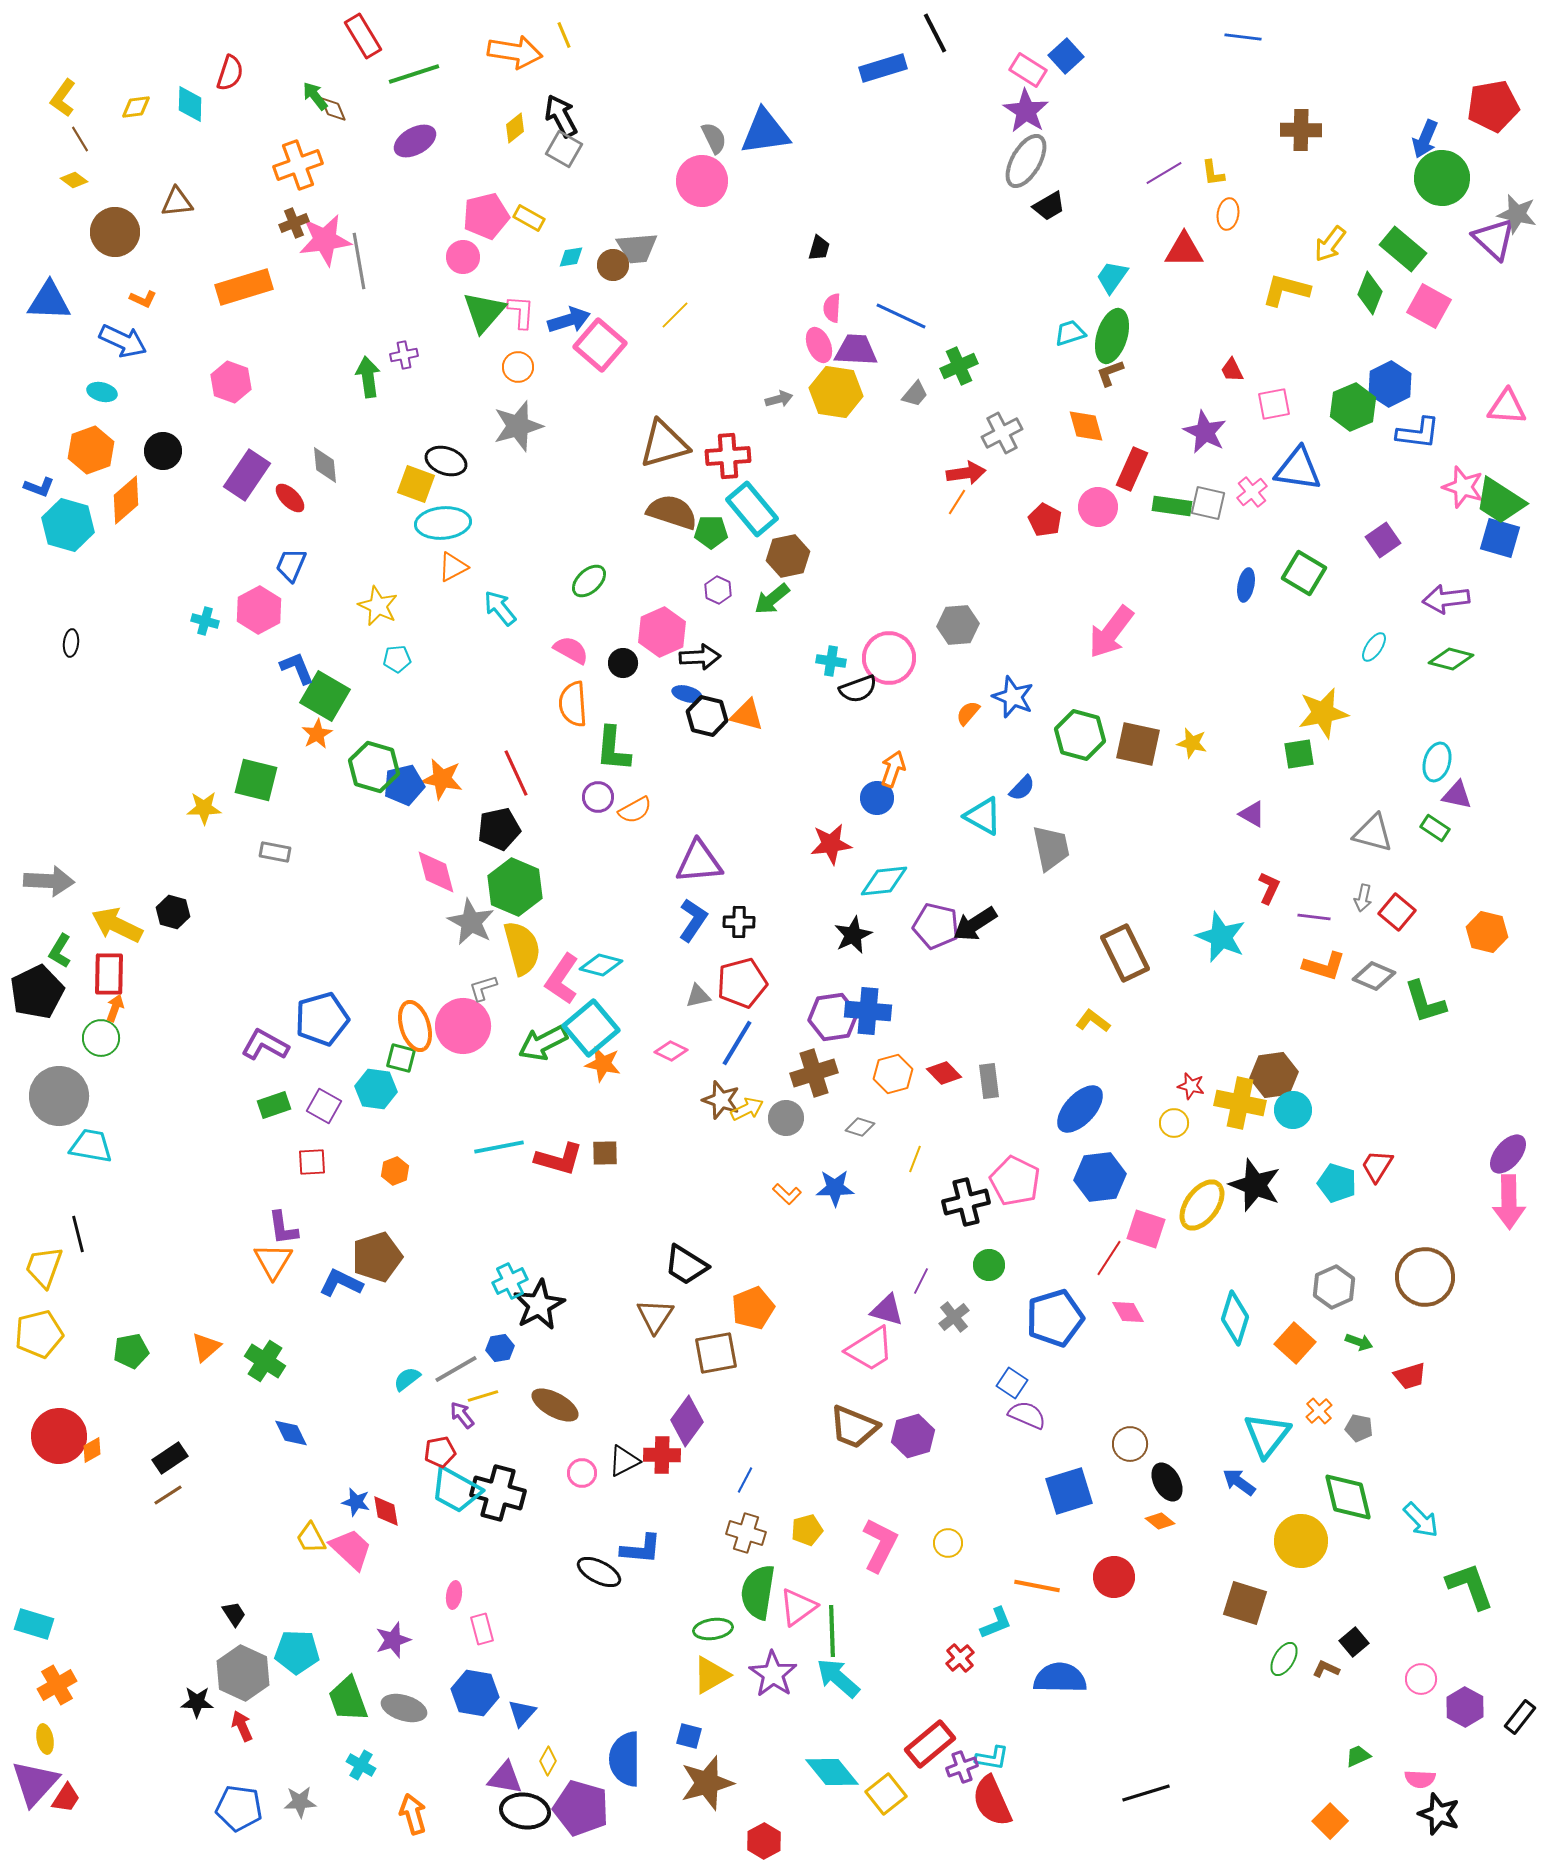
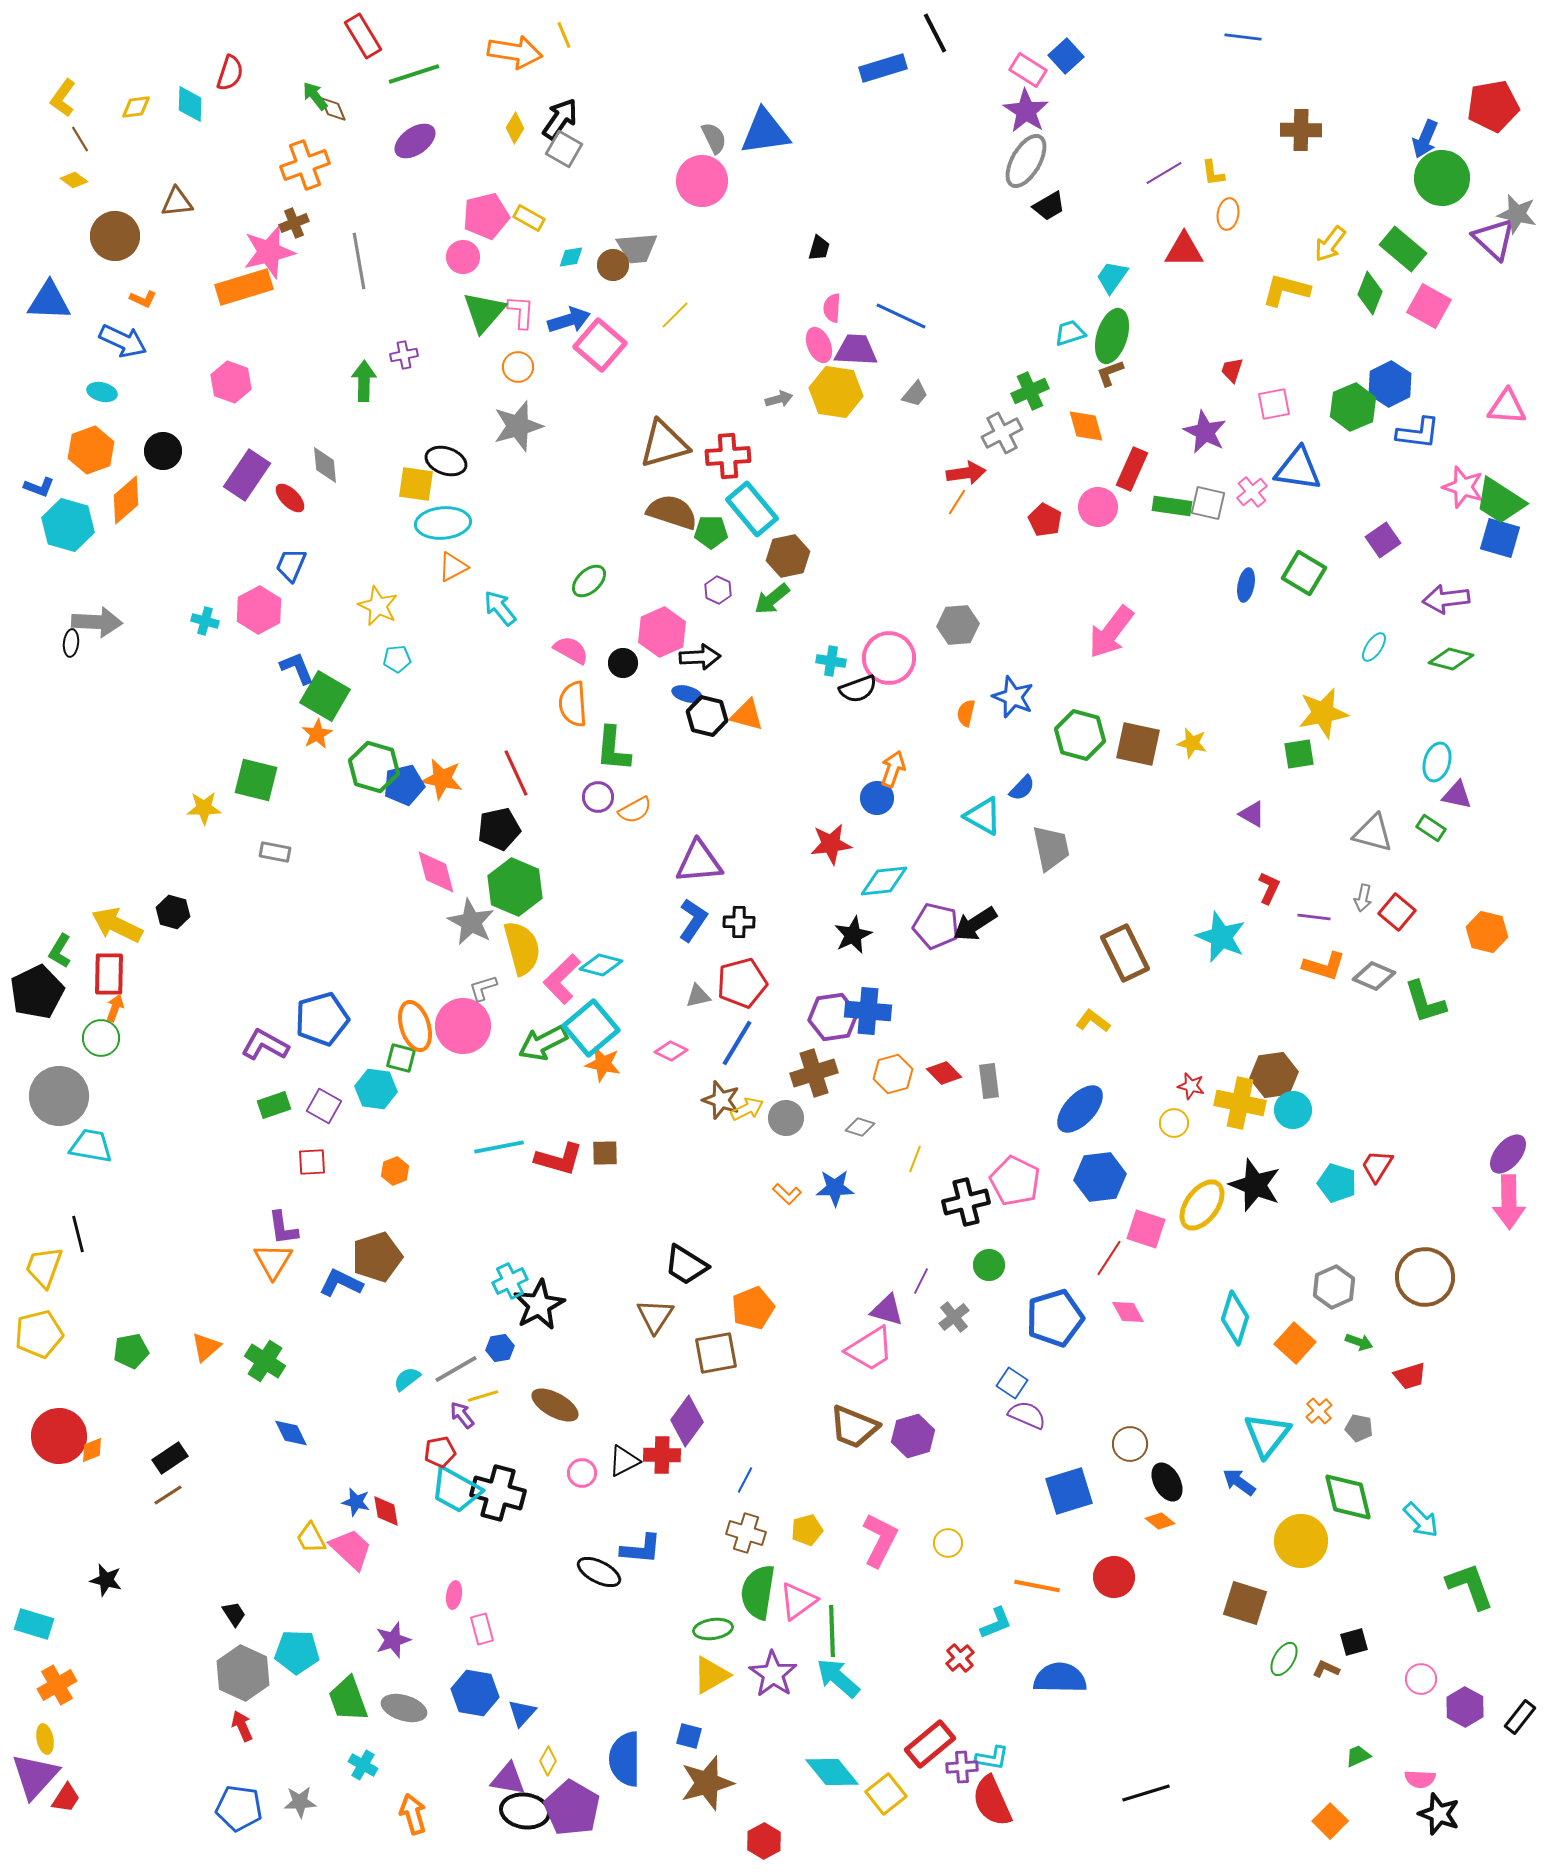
black arrow at (561, 116): moved 1 px left, 3 px down; rotated 63 degrees clockwise
yellow diamond at (515, 128): rotated 20 degrees counterclockwise
purple ellipse at (415, 141): rotated 6 degrees counterclockwise
orange cross at (298, 165): moved 7 px right
brown circle at (115, 232): moved 4 px down
pink star at (325, 240): moved 56 px left, 12 px down; rotated 6 degrees counterclockwise
green cross at (959, 366): moved 71 px right, 25 px down
red trapezoid at (1232, 370): rotated 44 degrees clockwise
green arrow at (368, 377): moved 4 px left, 4 px down; rotated 9 degrees clockwise
yellow square at (416, 484): rotated 12 degrees counterclockwise
orange semicircle at (968, 713): moved 2 px left; rotated 28 degrees counterclockwise
green rectangle at (1435, 828): moved 4 px left
gray arrow at (49, 881): moved 48 px right, 259 px up
pink L-shape at (562, 979): rotated 12 degrees clockwise
orange diamond at (92, 1450): rotated 8 degrees clockwise
pink L-shape at (880, 1545): moved 5 px up
pink triangle at (798, 1607): moved 6 px up
black square at (1354, 1642): rotated 24 degrees clockwise
black star at (197, 1702): moved 91 px left, 122 px up; rotated 12 degrees clockwise
cyan cross at (361, 1765): moved 2 px right
purple cross at (962, 1767): rotated 16 degrees clockwise
purple triangle at (505, 1778): moved 3 px right, 1 px down
purple triangle at (35, 1783): moved 7 px up
purple pentagon at (581, 1808): moved 9 px left; rotated 14 degrees clockwise
